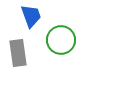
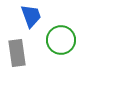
gray rectangle: moved 1 px left
